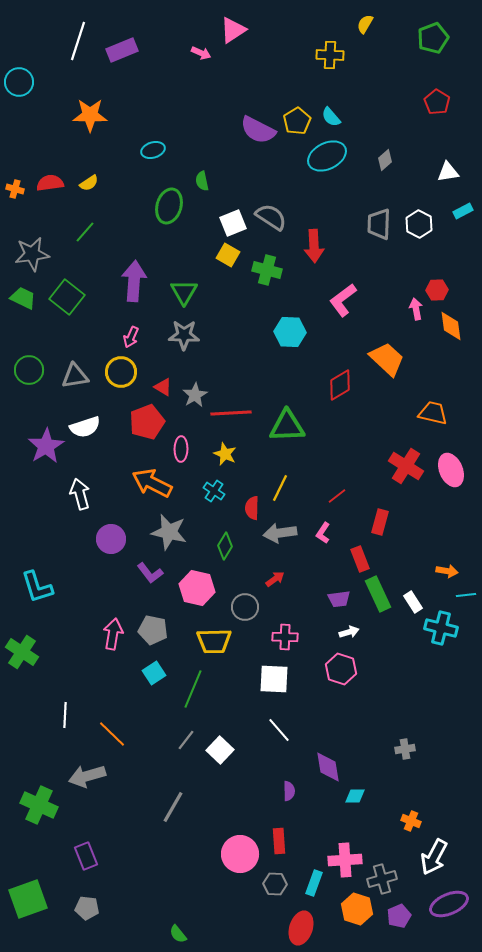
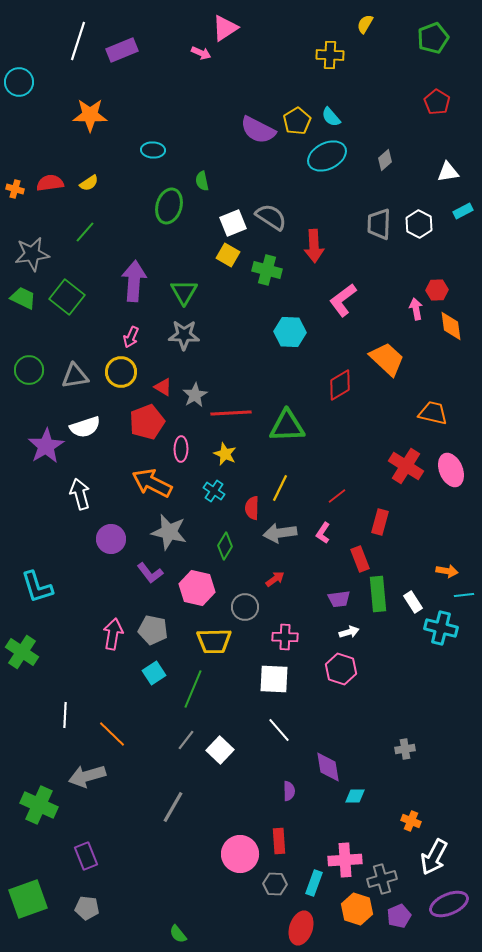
pink triangle at (233, 30): moved 8 px left, 2 px up
cyan ellipse at (153, 150): rotated 20 degrees clockwise
green rectangle at (378, 594): rotated 20 degrees clockwise
cyan line at (466, 595): moved 2 px left
